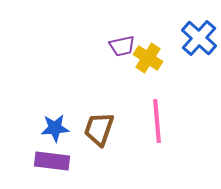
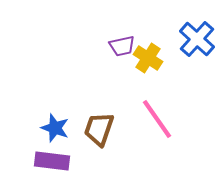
blue cross: moved 2 px left, 1 px down
pink line: moved 2 px up; rotated 30 degrees counterclockwise
blue star: rotated 24 degrees clockwise
